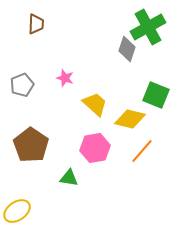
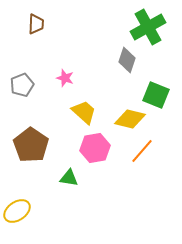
gray diamond: moved 11 px down
yellow trapezoid: moved 11 px left, 8 px down
